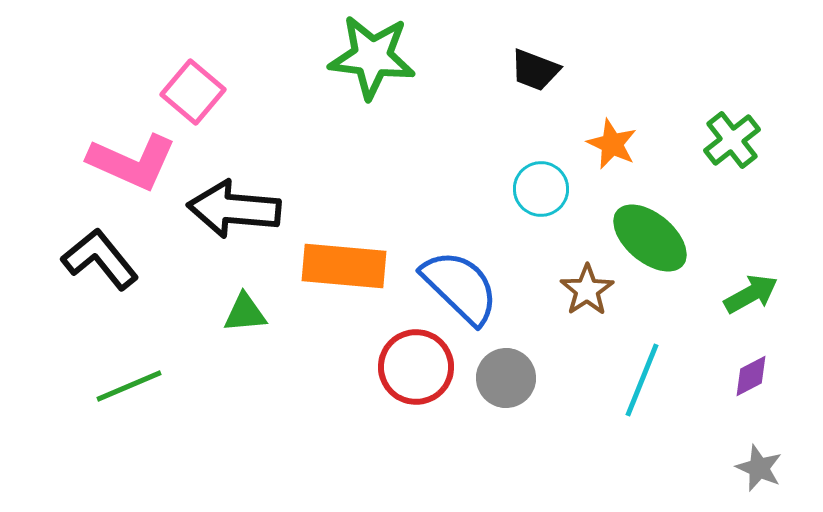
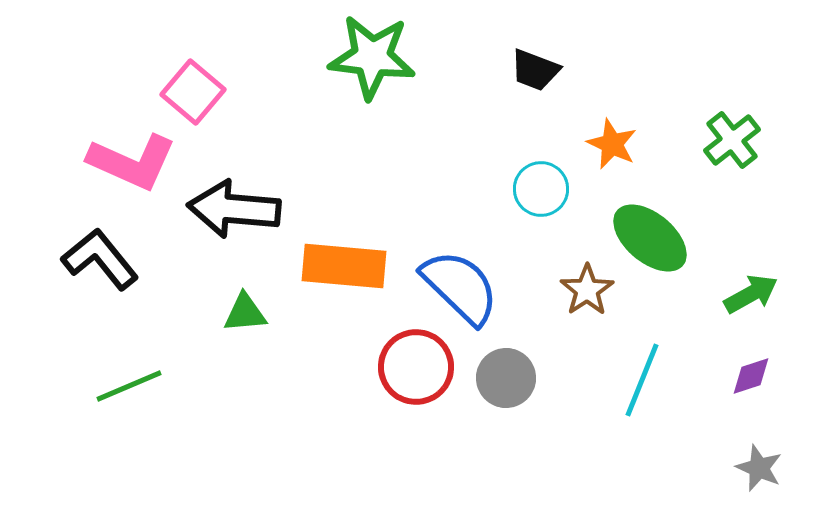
purple diamond: rotated 9 degrees clockwise
